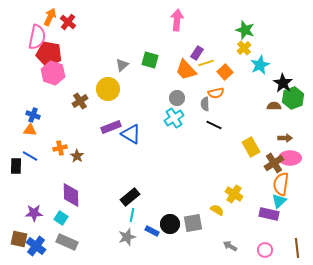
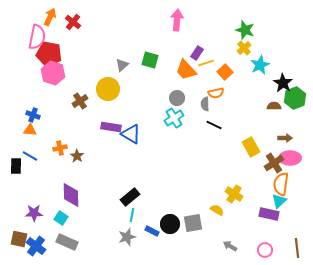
red cross at (68, 22): moved 5 px right
green hexagon at (293, 98): moved 2 px right
purple rectangle at (111, 127): rotated 30 degrees clockwise
